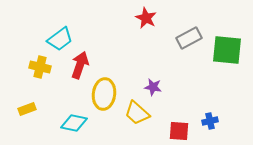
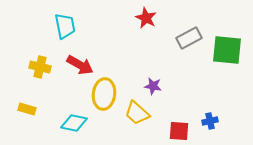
cyan trapezoid: moved 5 px right, 13 px up; rotated 64 degrees counterclockwise
red arrow: rotated 100 degrees clockwise
purple star: moved 1 px up
yellow rectangle: rotated 36 degrees clockwise
